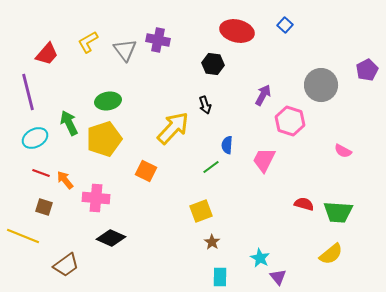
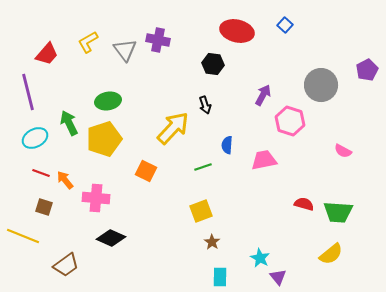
pink trapezoid: rotated 52 degrees clockwise
green line: moved 8 px left; rotated 18 degrees clockwise
